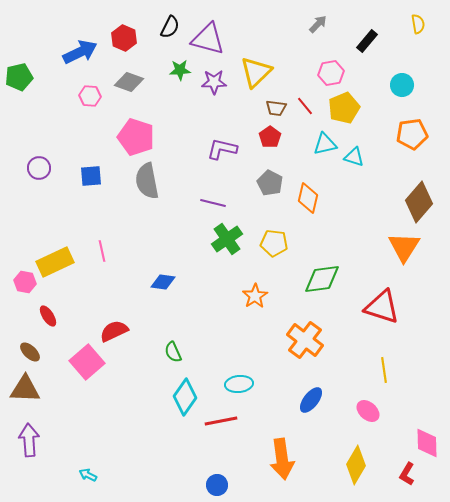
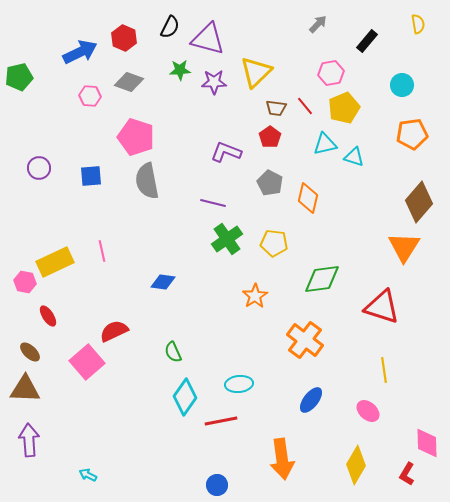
purple L-shape at (222, 149): moved 4 px right, 3 px down; rotated 8 degrees clockwise
